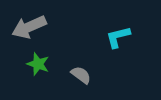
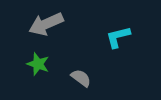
gray arrow: moved 17 px right, 3 px up
gray semicircle: moved 3 px down
